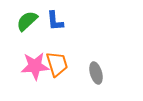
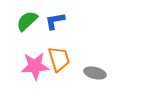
blue L-shape: rotated 85 degrees clockwise
orange trapezoid: moved 2 px right, 5 px up
gray ellipse: moved 1 px left; rotated 60 degrees counterclockwise
